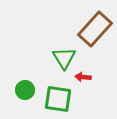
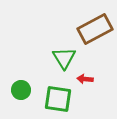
brown rectangle: rotated 20 degrees clockwise
red arrow: moved 2 px right, 2 px down
green circle: moved 4 px left
